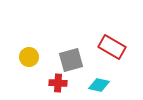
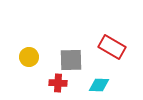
gray square: rotated 15 degrees clockwise
cyan diamond: rotated 10 degrees counterclockwise
